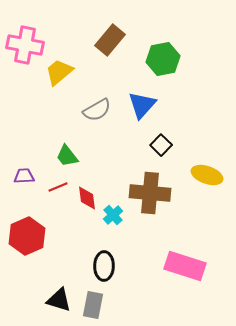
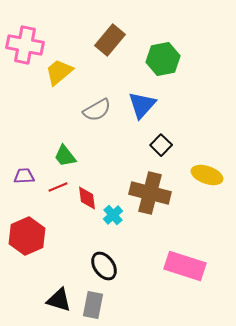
green trapezoid: moved 2 px left
brown cross: rotated 9 degrees clockwise
black ellipse: rotated 36 degrees counterclockwise
